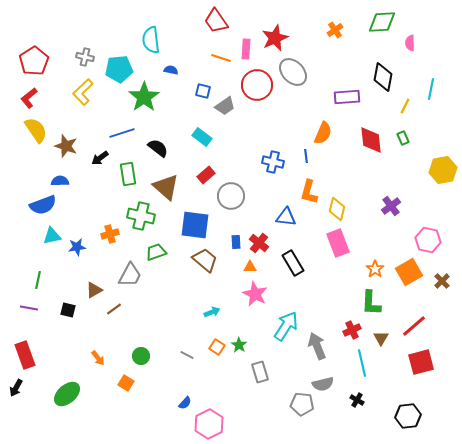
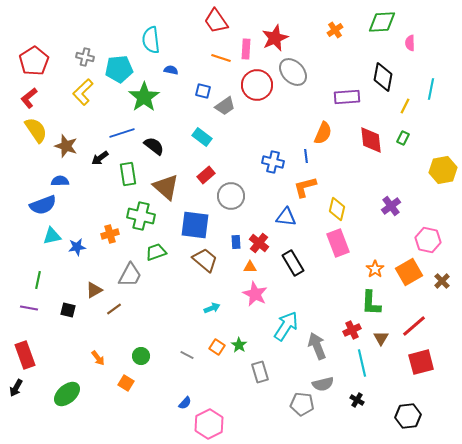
green rectangle at (403, 138): rotated 48 degrees clockwise
black semicircle at (158, 148): moved 4 px left, 2 px up
orange L-shape at (309, 192): moved 4 px left, 5 px up; rotated 60 degrees clockwise
cyan arrow at (212, 312): moved 4 px up
